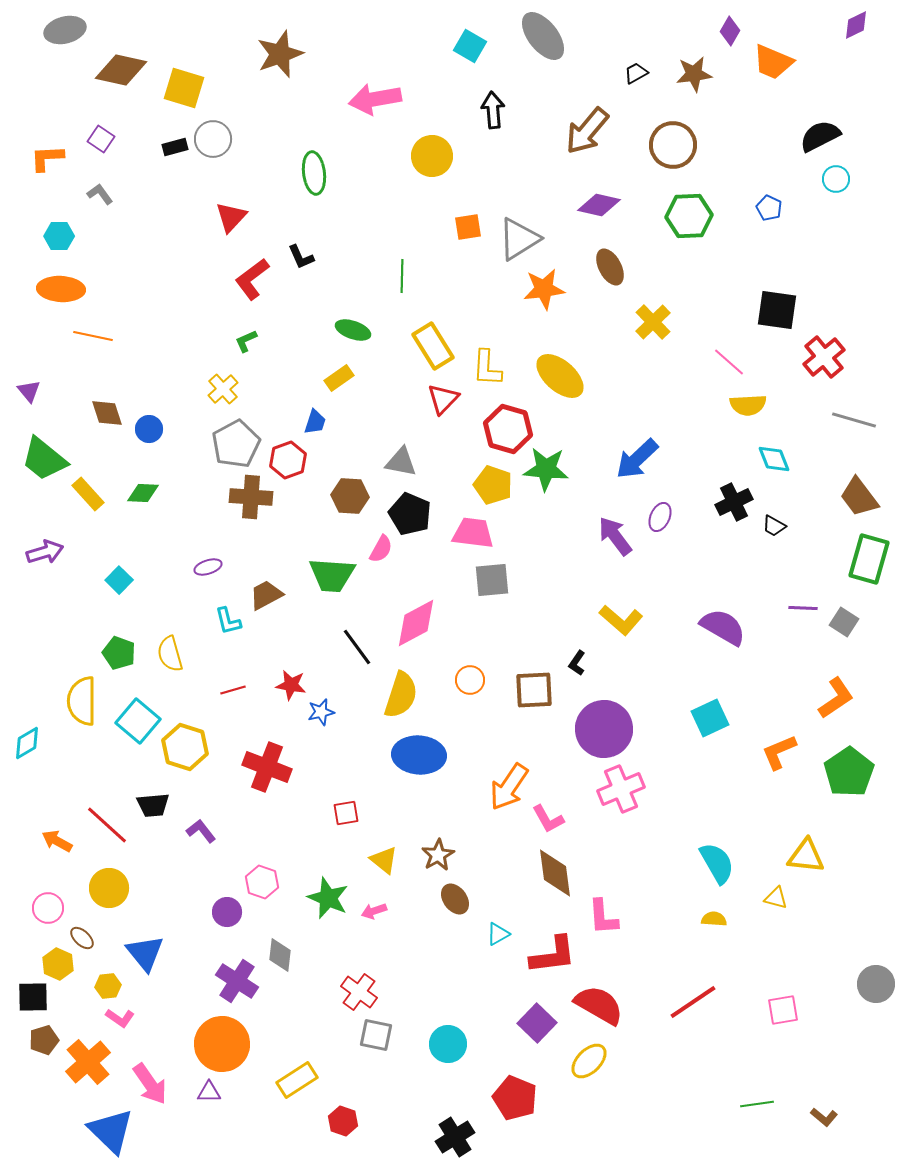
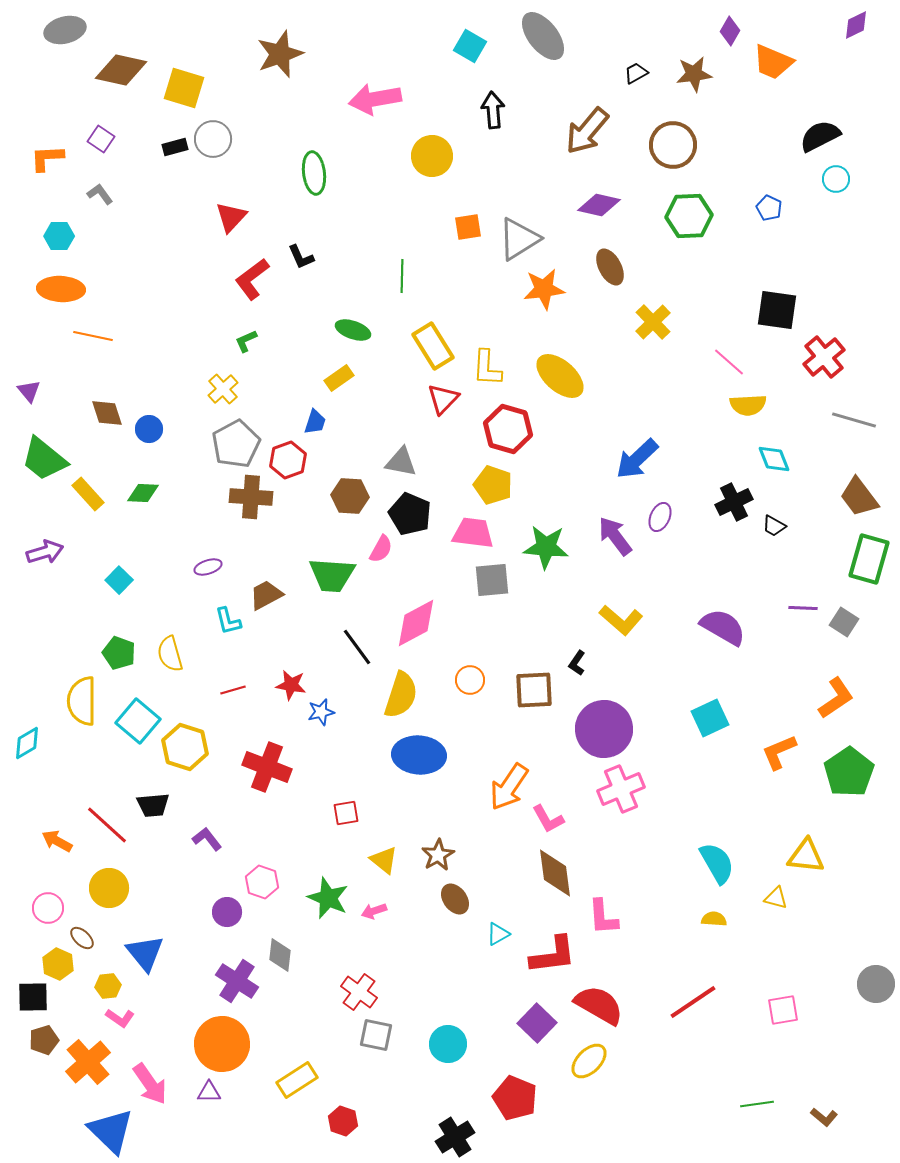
green star at (546, 469): moved 78 px down
purple L-shape at (201, 831): moved 6 px right, 8 px down
